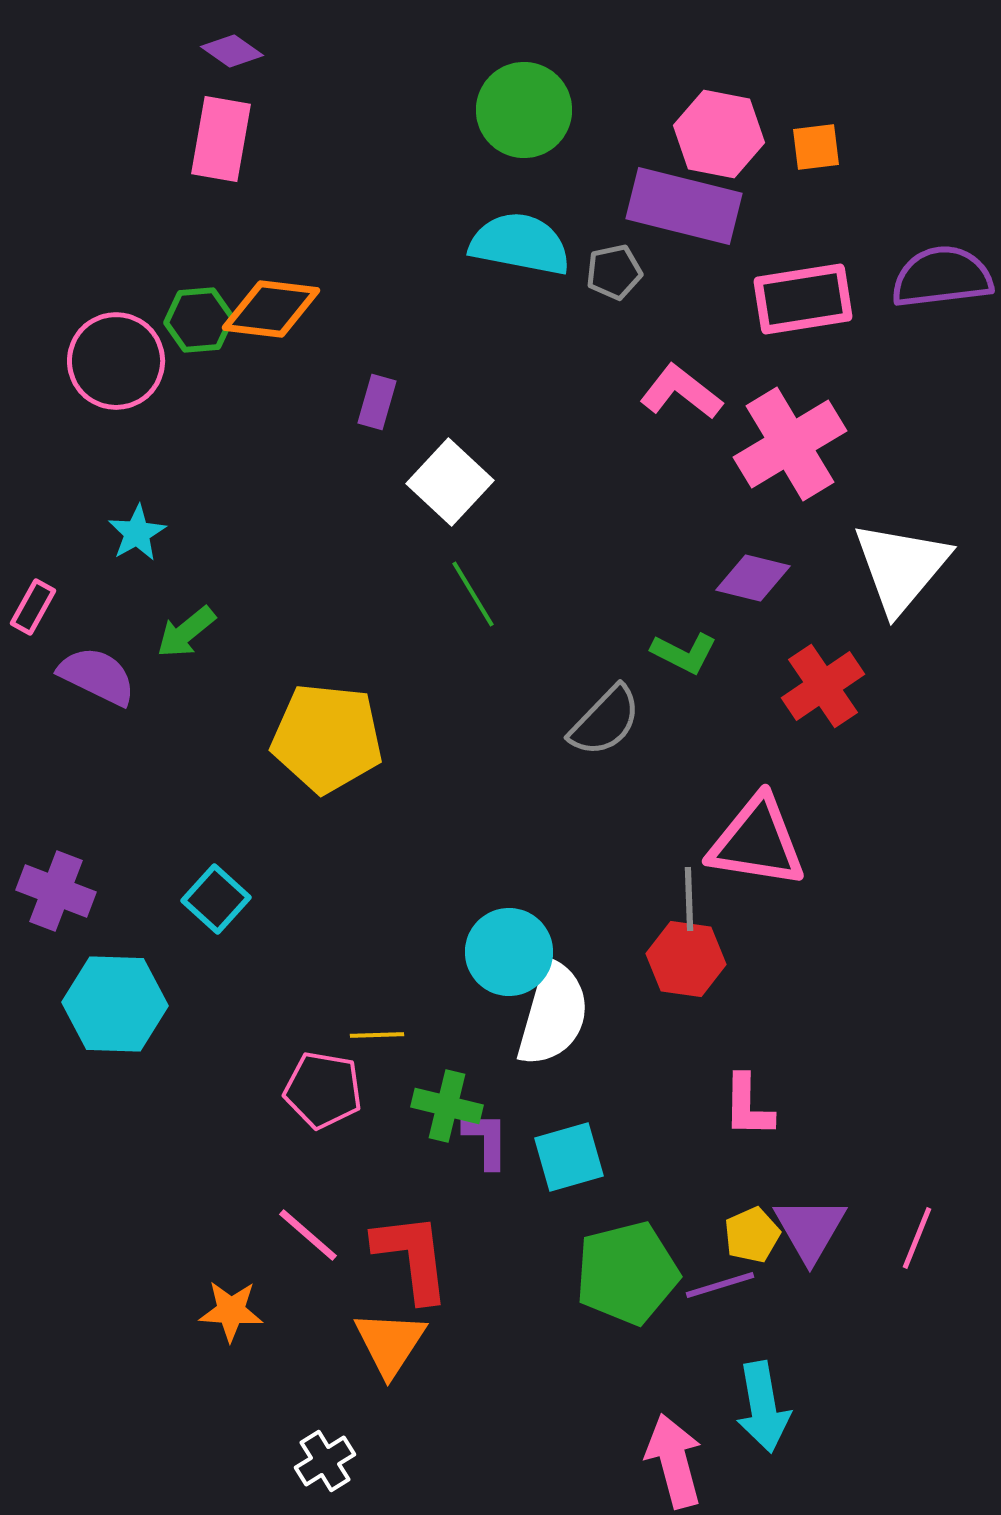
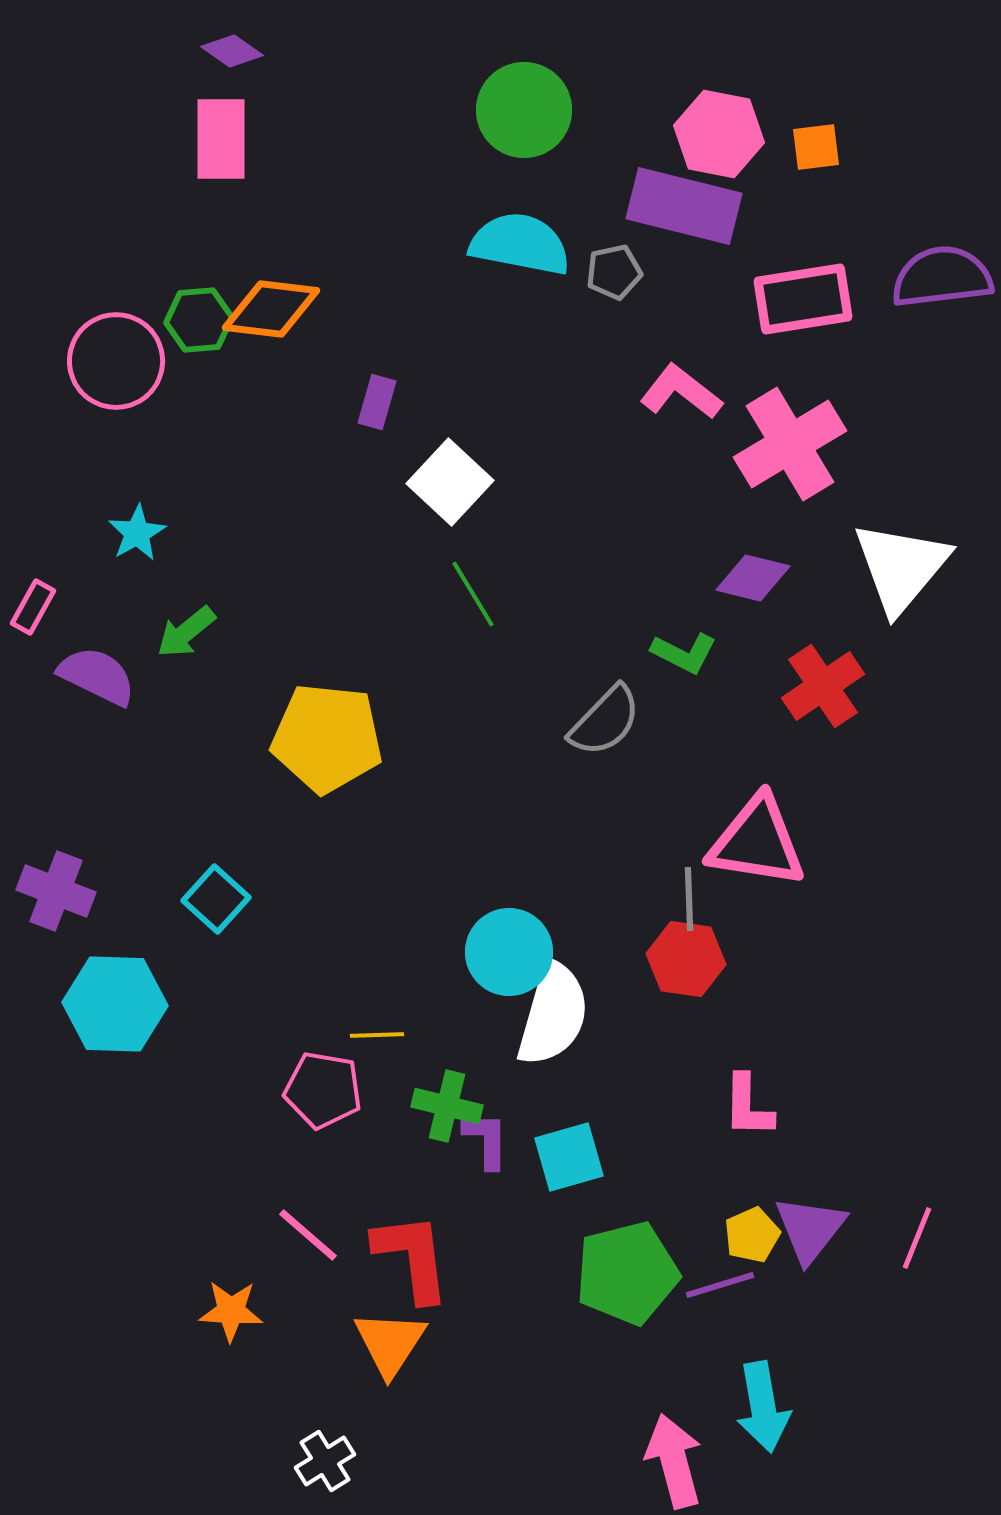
pink rectangle at (221, 139): rotated 10 degrees counterclockwise
purple triangle at (810, 1229): rotated 8 degrees clockwise
